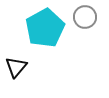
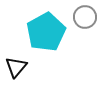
cyan pentagon: moved 1 px right, 4 px down
